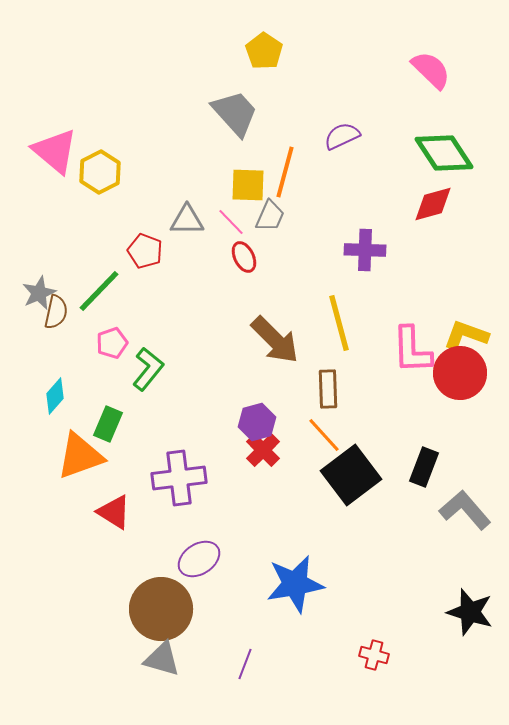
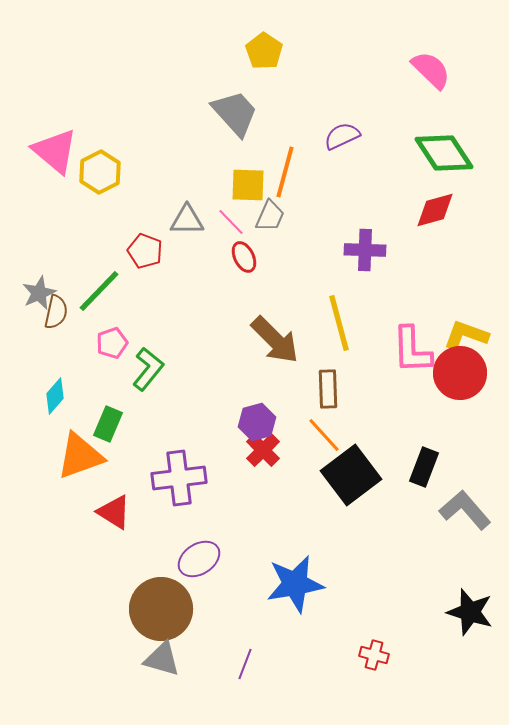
red diamond at (433, 204): moved 2 px right, 6 px down
